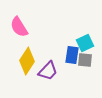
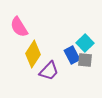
cyan square: rotated 18 degrees counterclockwise
blue rectangle: rotated 36 degrees counterclockwise
yellow diamond: moved 6 px right, 7 px up
purple trapezoid: moved 1 px right
